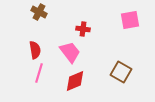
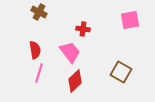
red diamond: rotated 20 degrees counterclockwise
